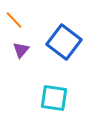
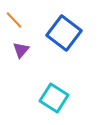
blue square: moved 9 px up
cyan square: rotated 24 degrees clockwise
